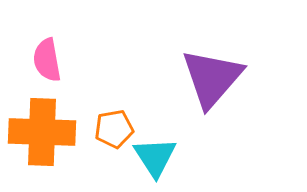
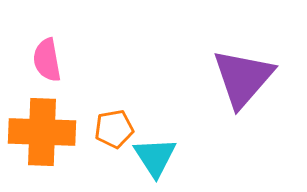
purple triangle: moved 31 px right
